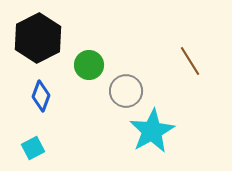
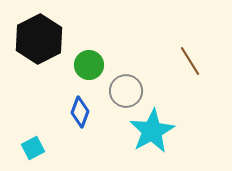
black hexagon: moved 1 px right, 1 px down
blue diamond: moved 39 px right, 16 px down
